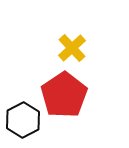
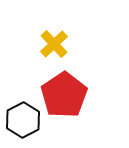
yellow cross: moved 18 px left, 4 px up
